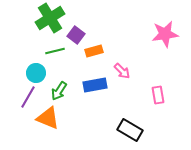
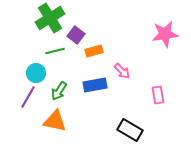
orange triangle: moved 7 px right, 3 px down; rotated 10 degrees counterclockwise
